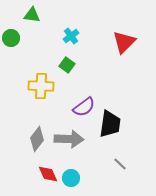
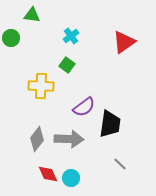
red triangle: rotated 10 degrees clockwise
